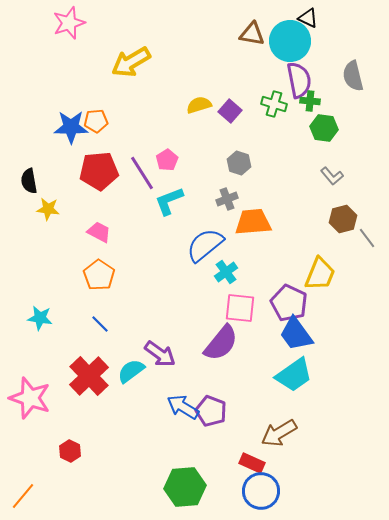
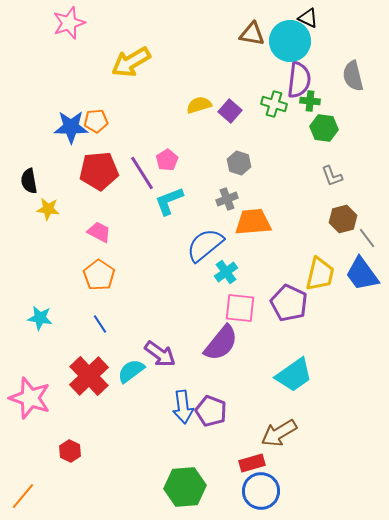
purple semicircle at (299, 80): rotated 18 degrees clockwise
gray L-shape at (332, 176): rotated 20 degrees clockwise
yellow trapezoid at (320, 274): rotated 9 degrees counterclockwise
blue line at (100, 324): rotated 12 degrees clockwise
blue trapezoid at (296, 334): moved 66 px right, 60 px up
blue arrow at (183, 407): rotated 128 degrees counterclockwise
red rectangle at (252, 463): rotated 40 degrees counterclockwise
